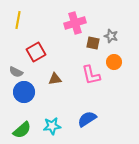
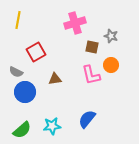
brown square: moved 1 px left, 4 px down
orange circle: moved 3 px left, 3 px down
blue circle: moved 1 px right
blue semicircle: rotated 18 degrees counterclockwise
